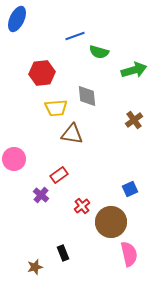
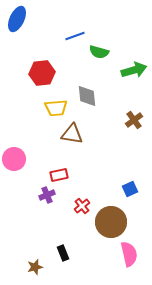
red rectangle: rotated 24 degrees clockwise
purple cross: moved 6 px right; rotated 28 degrees clockwise
